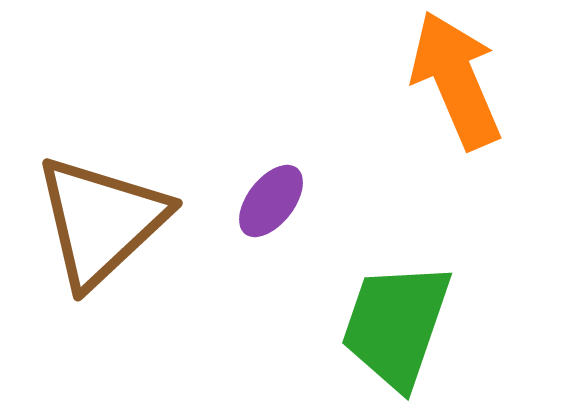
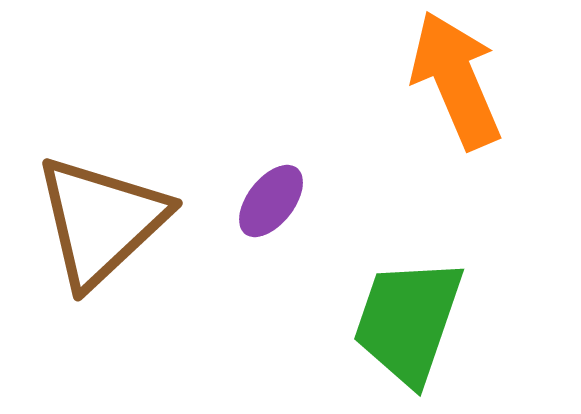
green trapezoid: moved 12 px right, 4 px up
